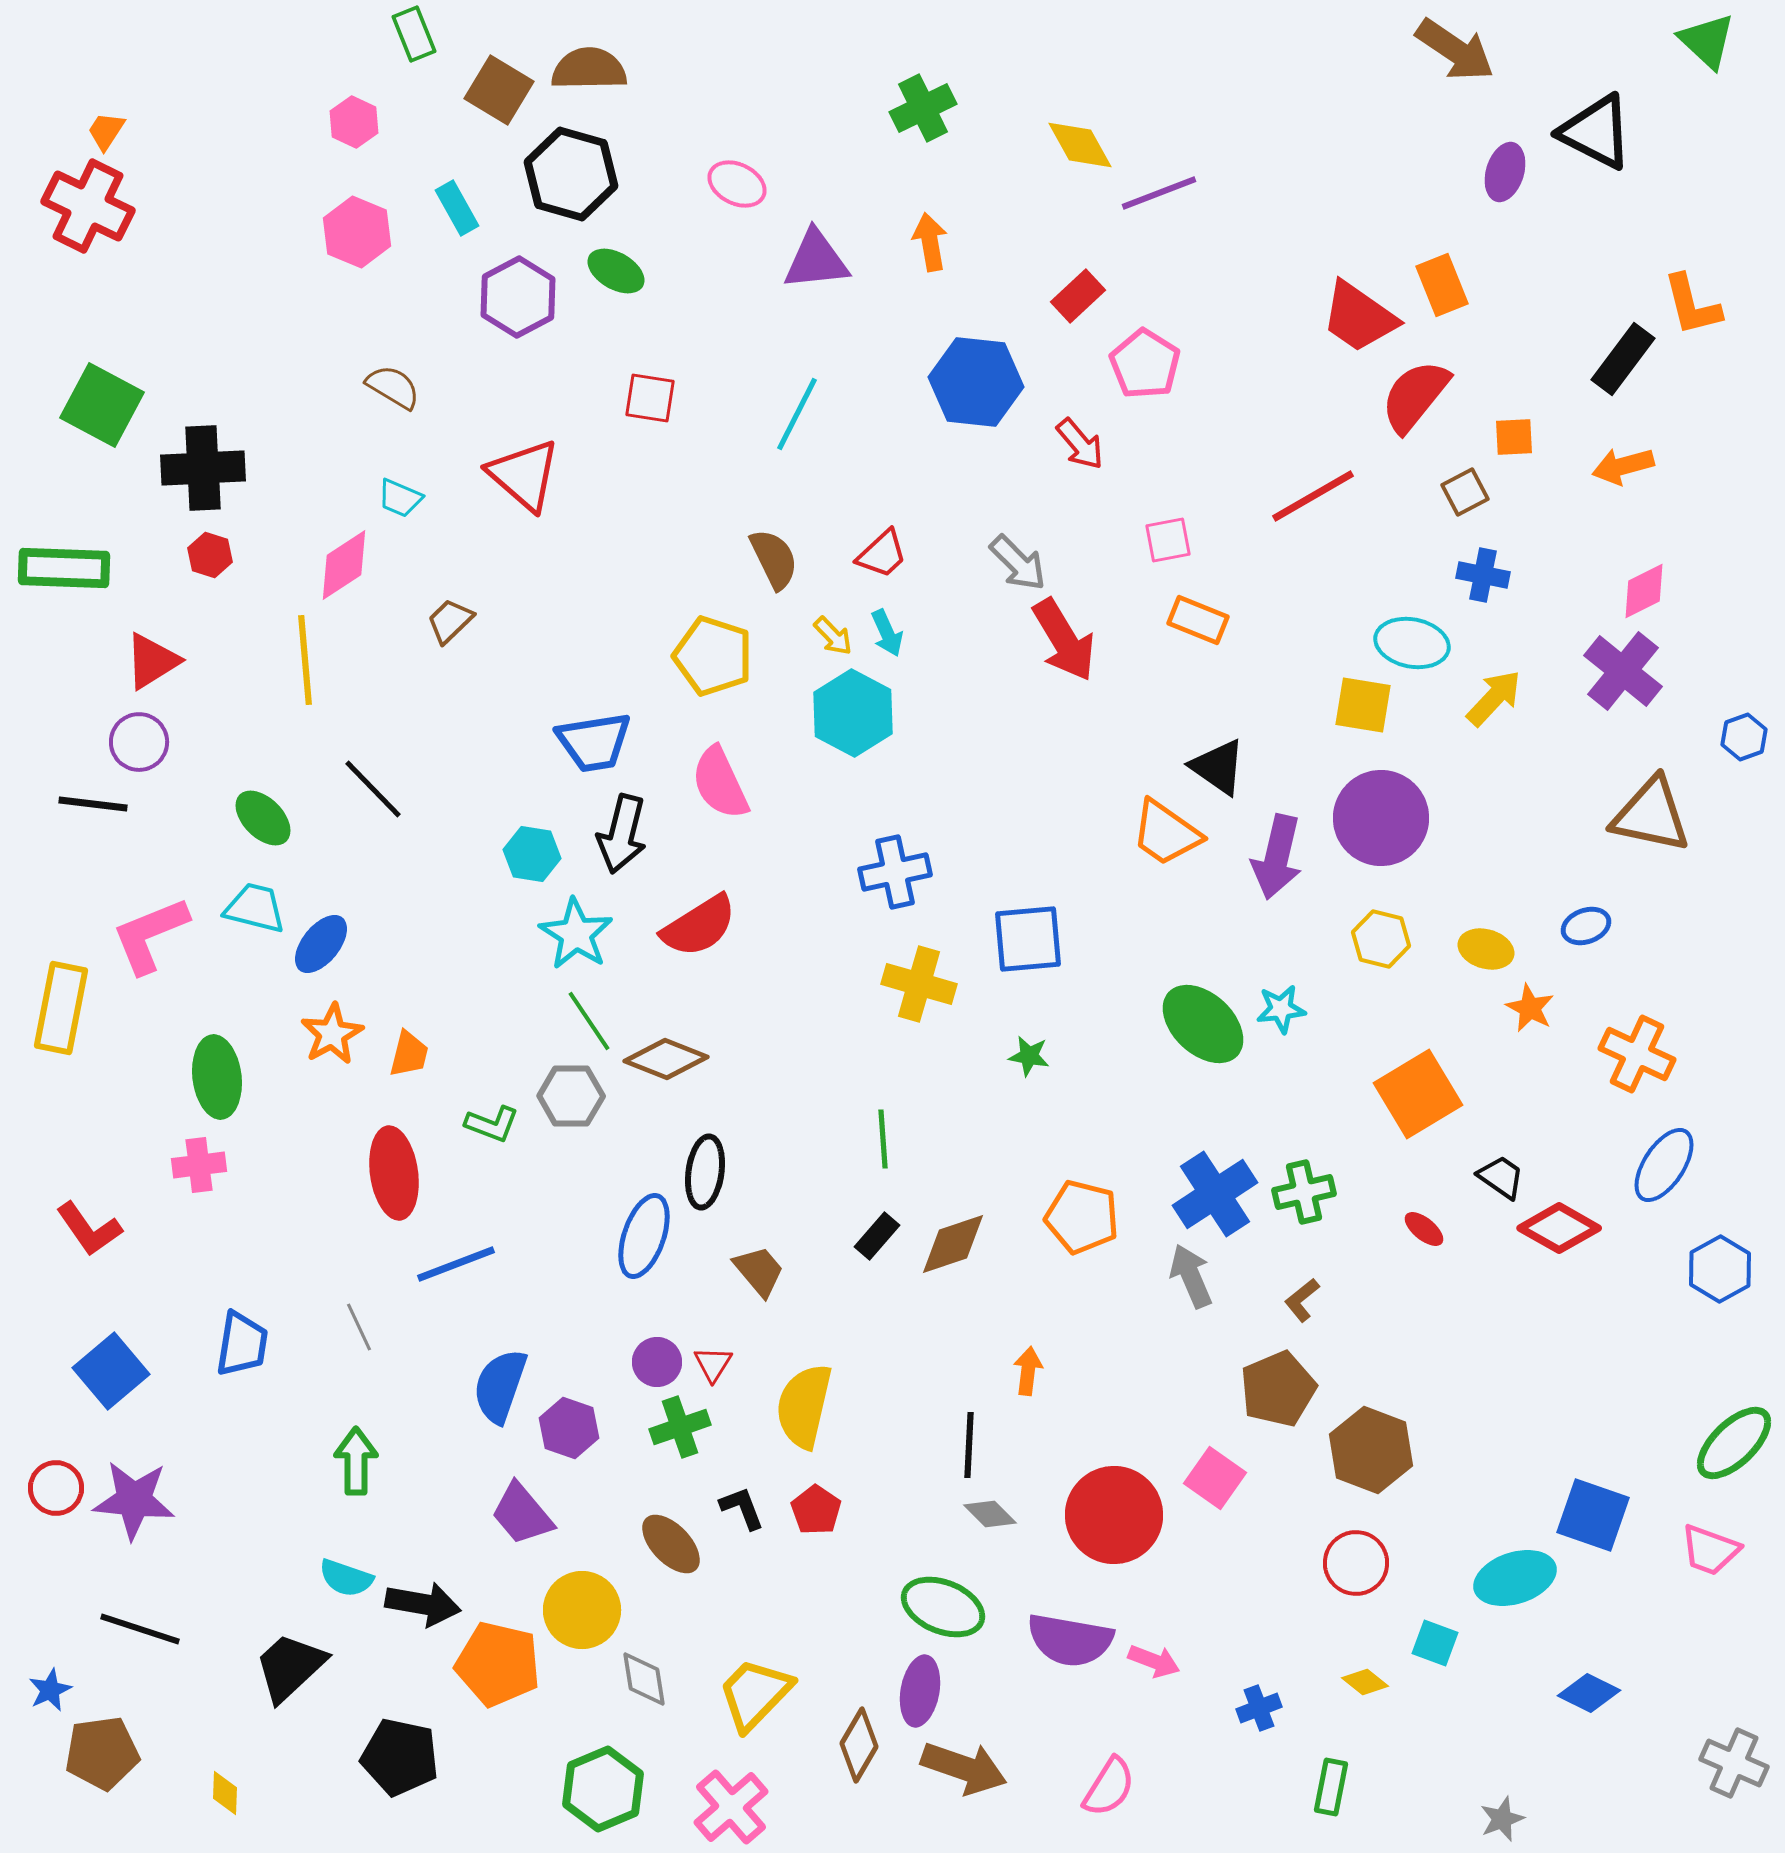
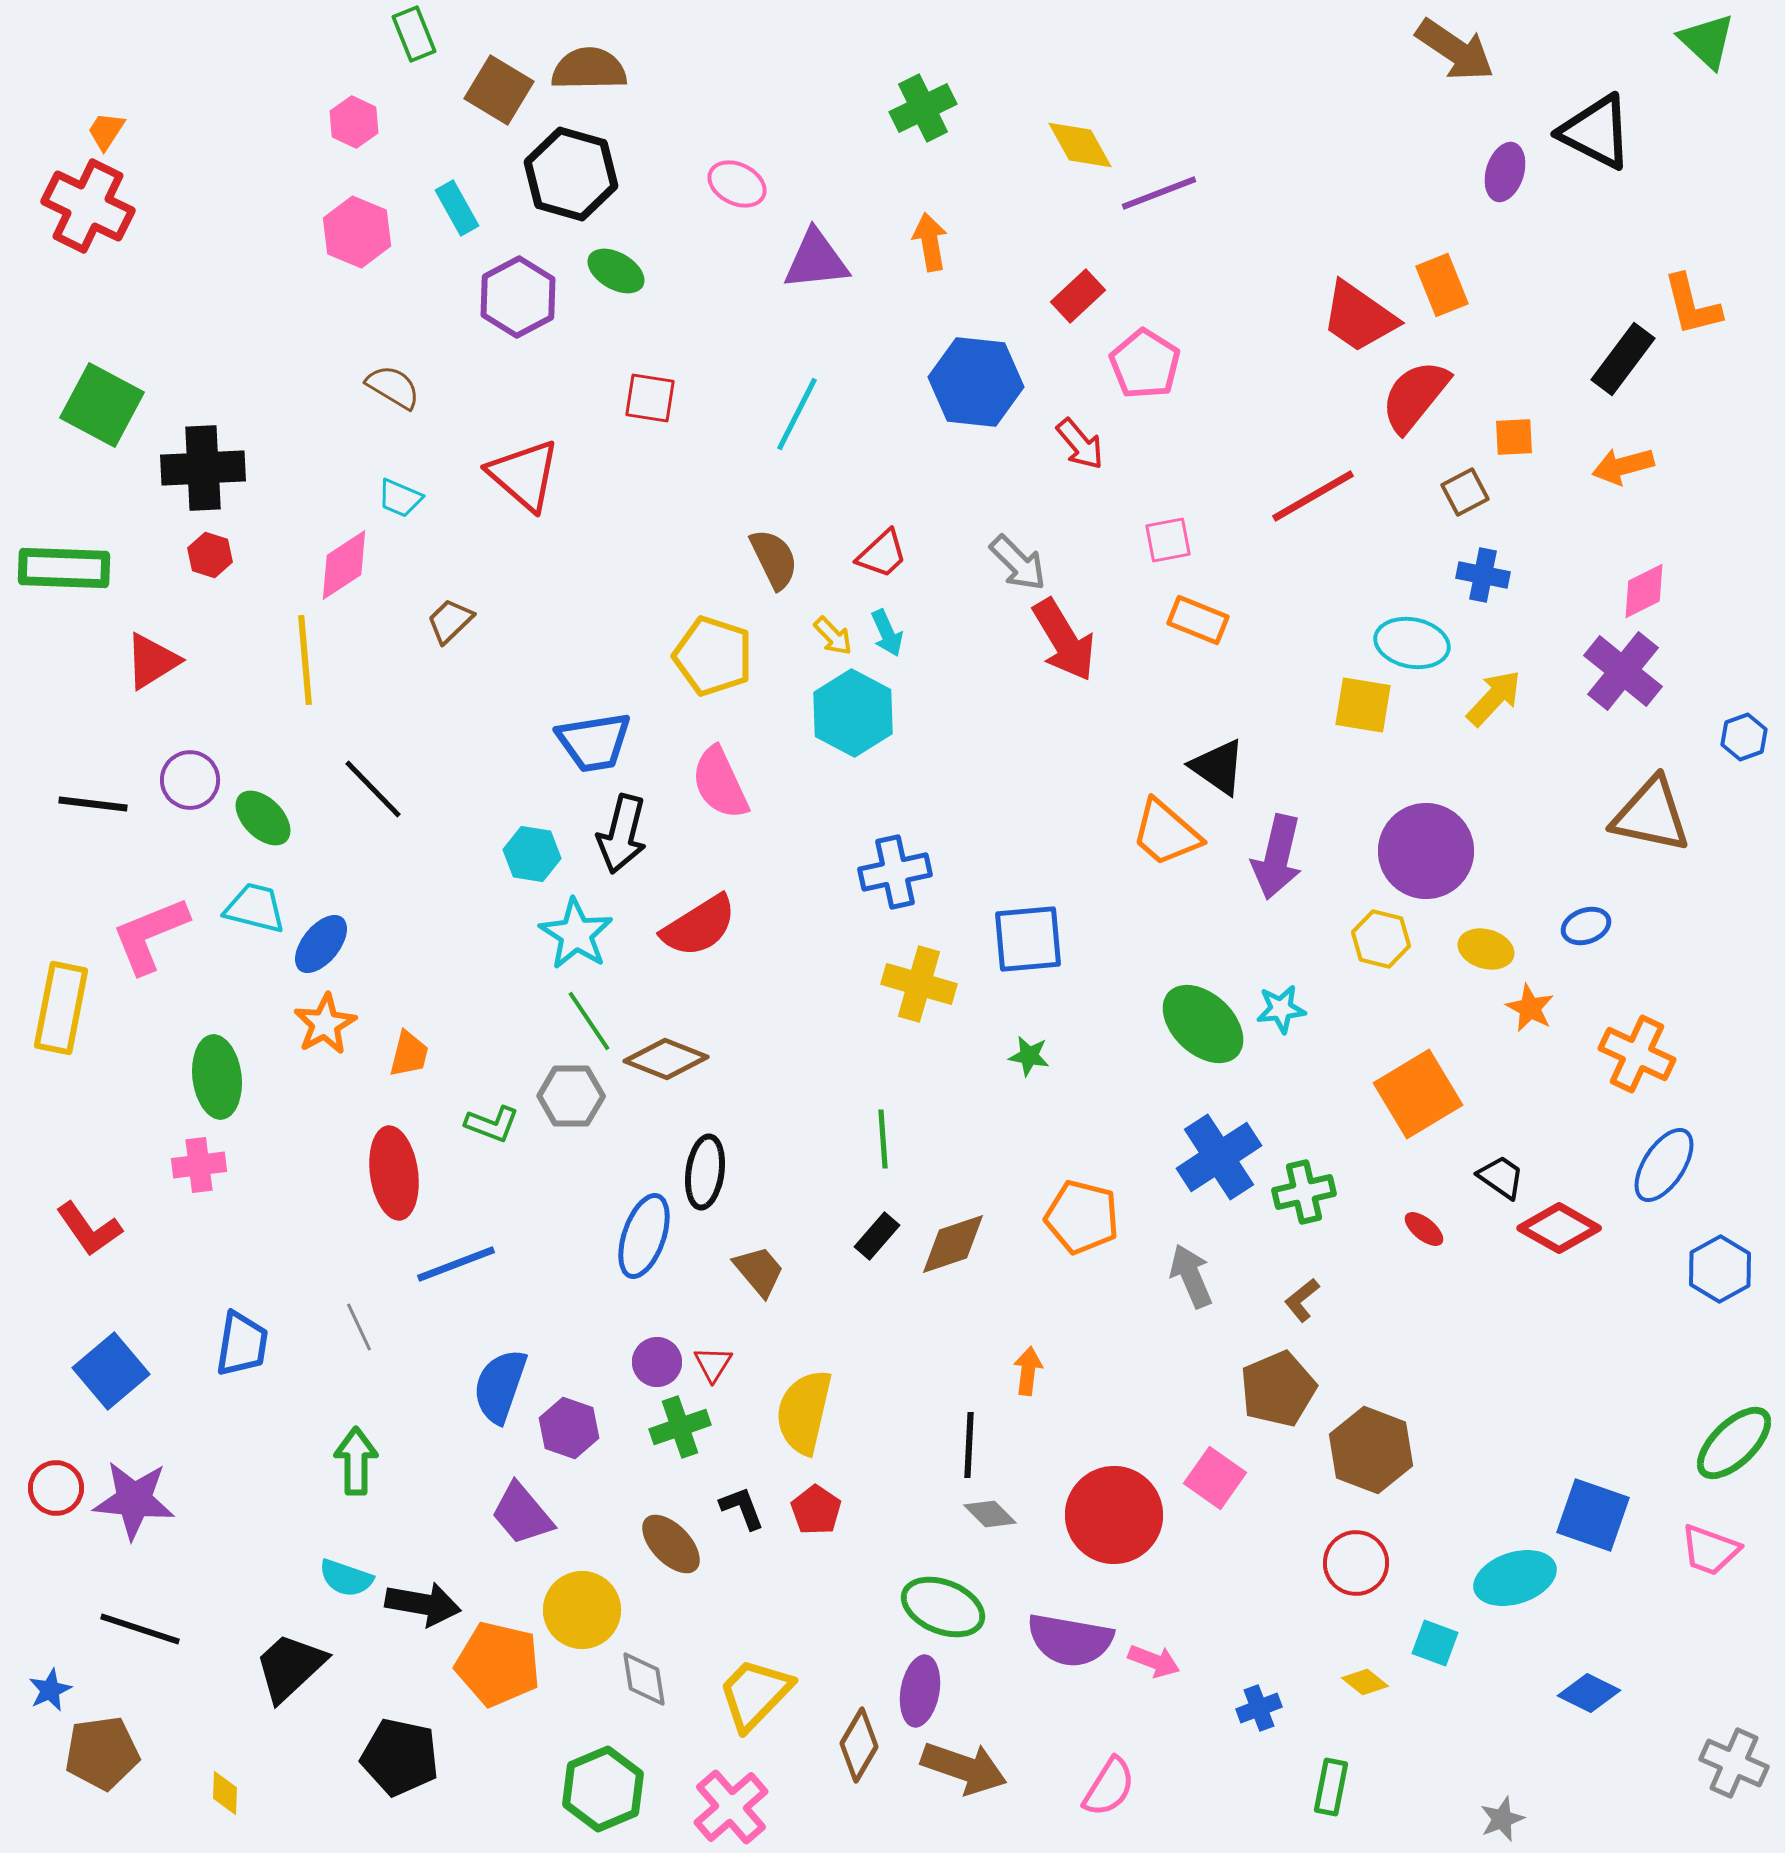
purple circle at (139, 742): moved 51 px right, 38 px down
purple circle at (1381, 818): moved 45 px right, 33 px down
orange trapezoid at (1166, 833): rotated 6 degrees clockwise
orange star at (332, 1034): moved 7 px left, 10 px up
blue cross at (1215, 1194): moved 4 px right, 37 px up
yellow semicircle at (804, 1406): moved 6 px down
